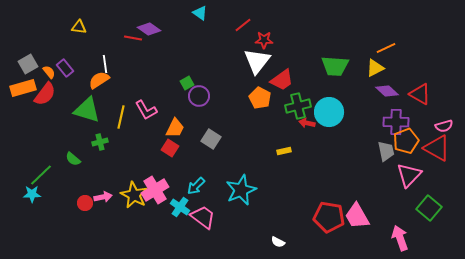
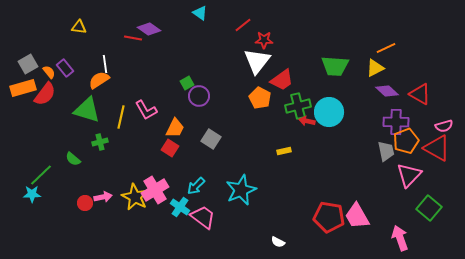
red arrow at (307, 123): moved 2 px up
yellow star at (134, 195): moved 1 px right, 2 px down
